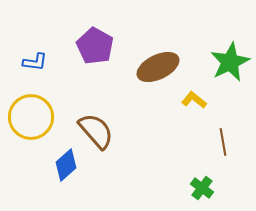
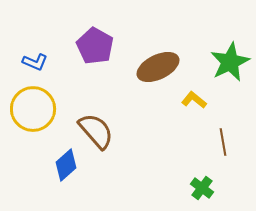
blue L-shape: rotated 15 degrees clockwise
yellow circle: moved 2 px right, 8 px up
